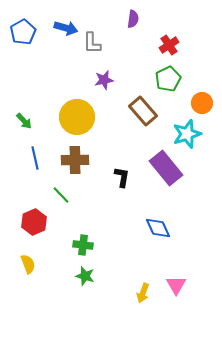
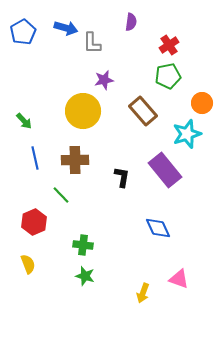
purple semicircle: moved 2 px left, 3 px down
green pentagon: moved 3 px up; rotated 15 degrees clockwise
yellow circle: moved 6 px right, 6 px up
purple rectangle: moved 1 px left, 2 px down
pink triangle: moved 3 px right, 6 px up; rotated 40 degrees counterclockwise
